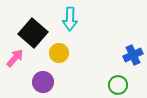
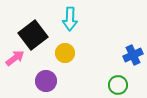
black square: moved 2 px down; rotated 12 degrees clockwise
yellow circle: moved 6 px right
pink arrow: rotated 12 degrees clockwise
purple circle: moved 3 px right, 1 px up
